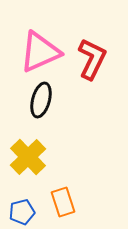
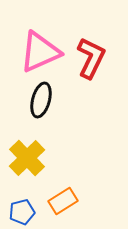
red L-shape: moved 1 px left, 1 px up
yellow cross: moved 1 px left, 1 px down
orange rectangle: moved 1 px up; rotated 76 degrees clockwise
